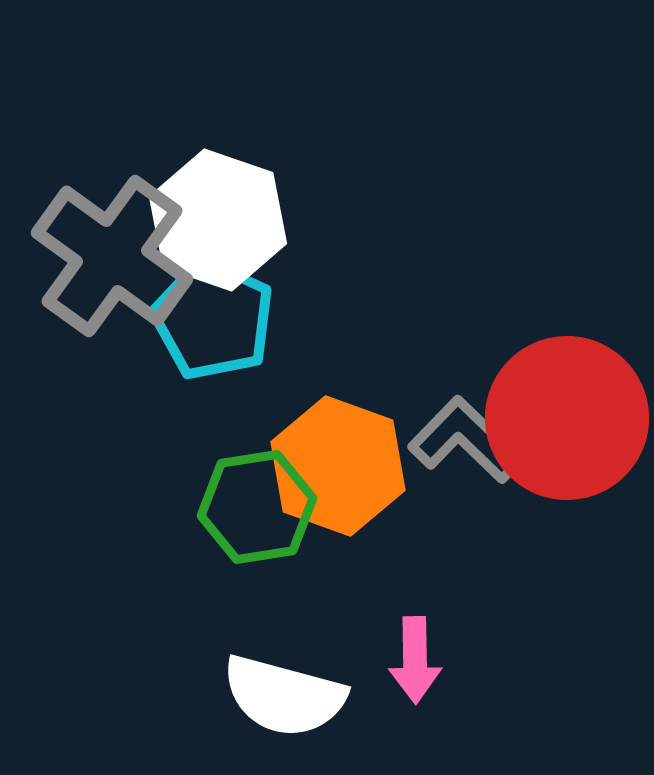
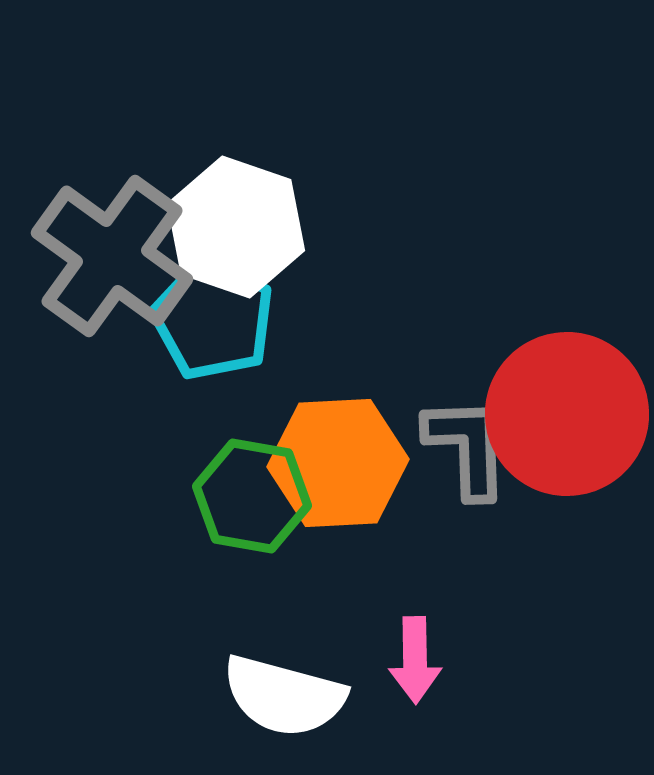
white hexagon: moved 18 px right, 7 px down
red circle: moved 4 px up
gray L-shape: moved 1 px right, 7 px down; rotated 44 degrees clockwise
orange hexagon: moved 3 px up; rotated 23 degrees counterclockwise
green hexagon: moved 5 px left, 11 px up; rotated 19 degrees clockwise
